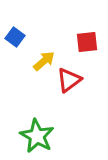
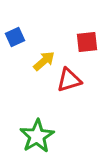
blue square: rotated 30 degrees clockwise
red triangle: rotated 20 degrees clockwise
green star: rotated 12 degrees clockwise
